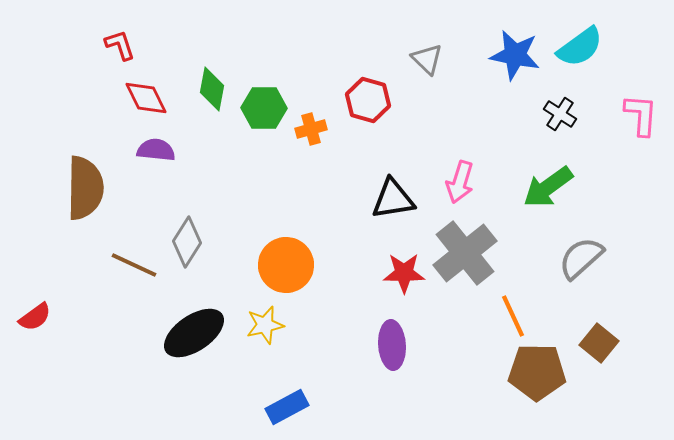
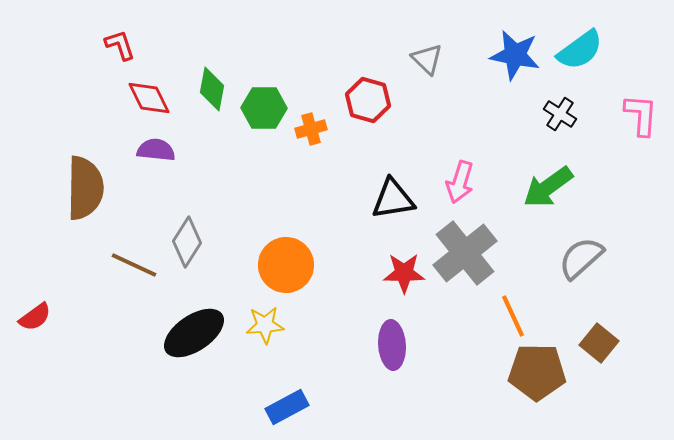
cyan semicircle: moved 3 px down
red diamond: moved 3 px right
yellow star: rotated 9 degrees clockwise
